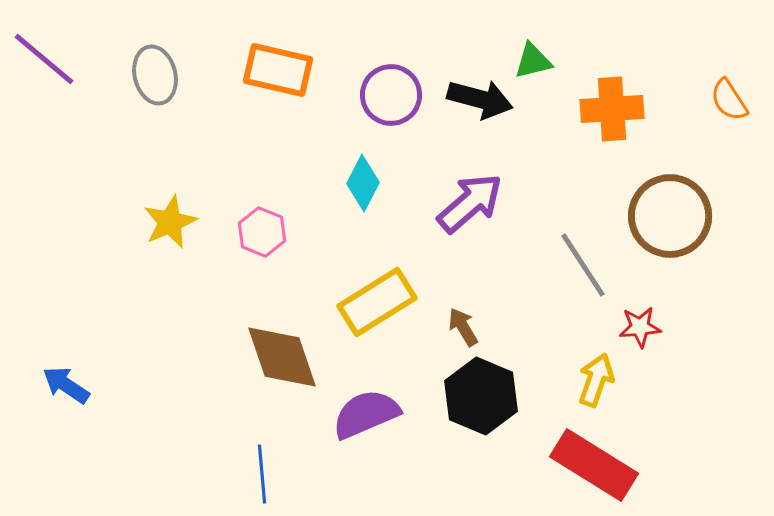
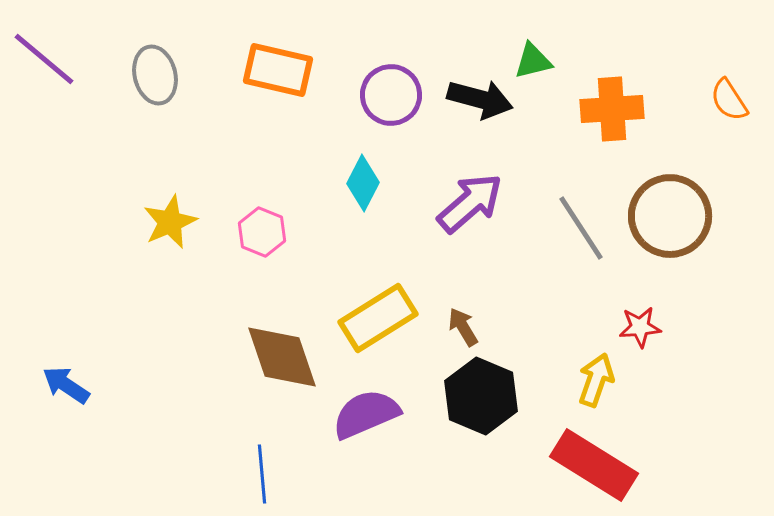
gray line: moved 2 px left, 37 px up
yellow rectangle: moved 1 px right, 16 px down
